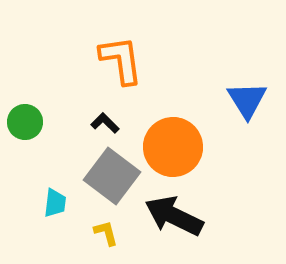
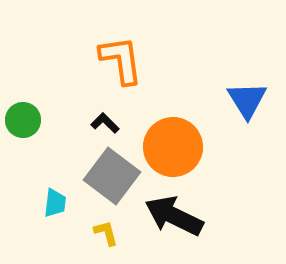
green circle: moved 2 px left, 2 px up
